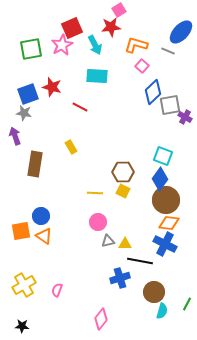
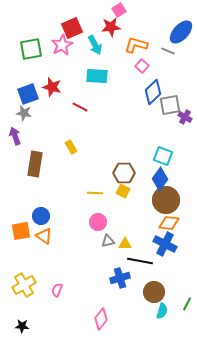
brown hexagon at (123, 172): moved 1 px right, 1 px down
